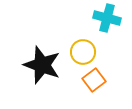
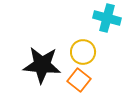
black star: rotated 15 degrees counterclockwise
orange square: moved 15 px left; rotated 15 degrees counterclockwise
